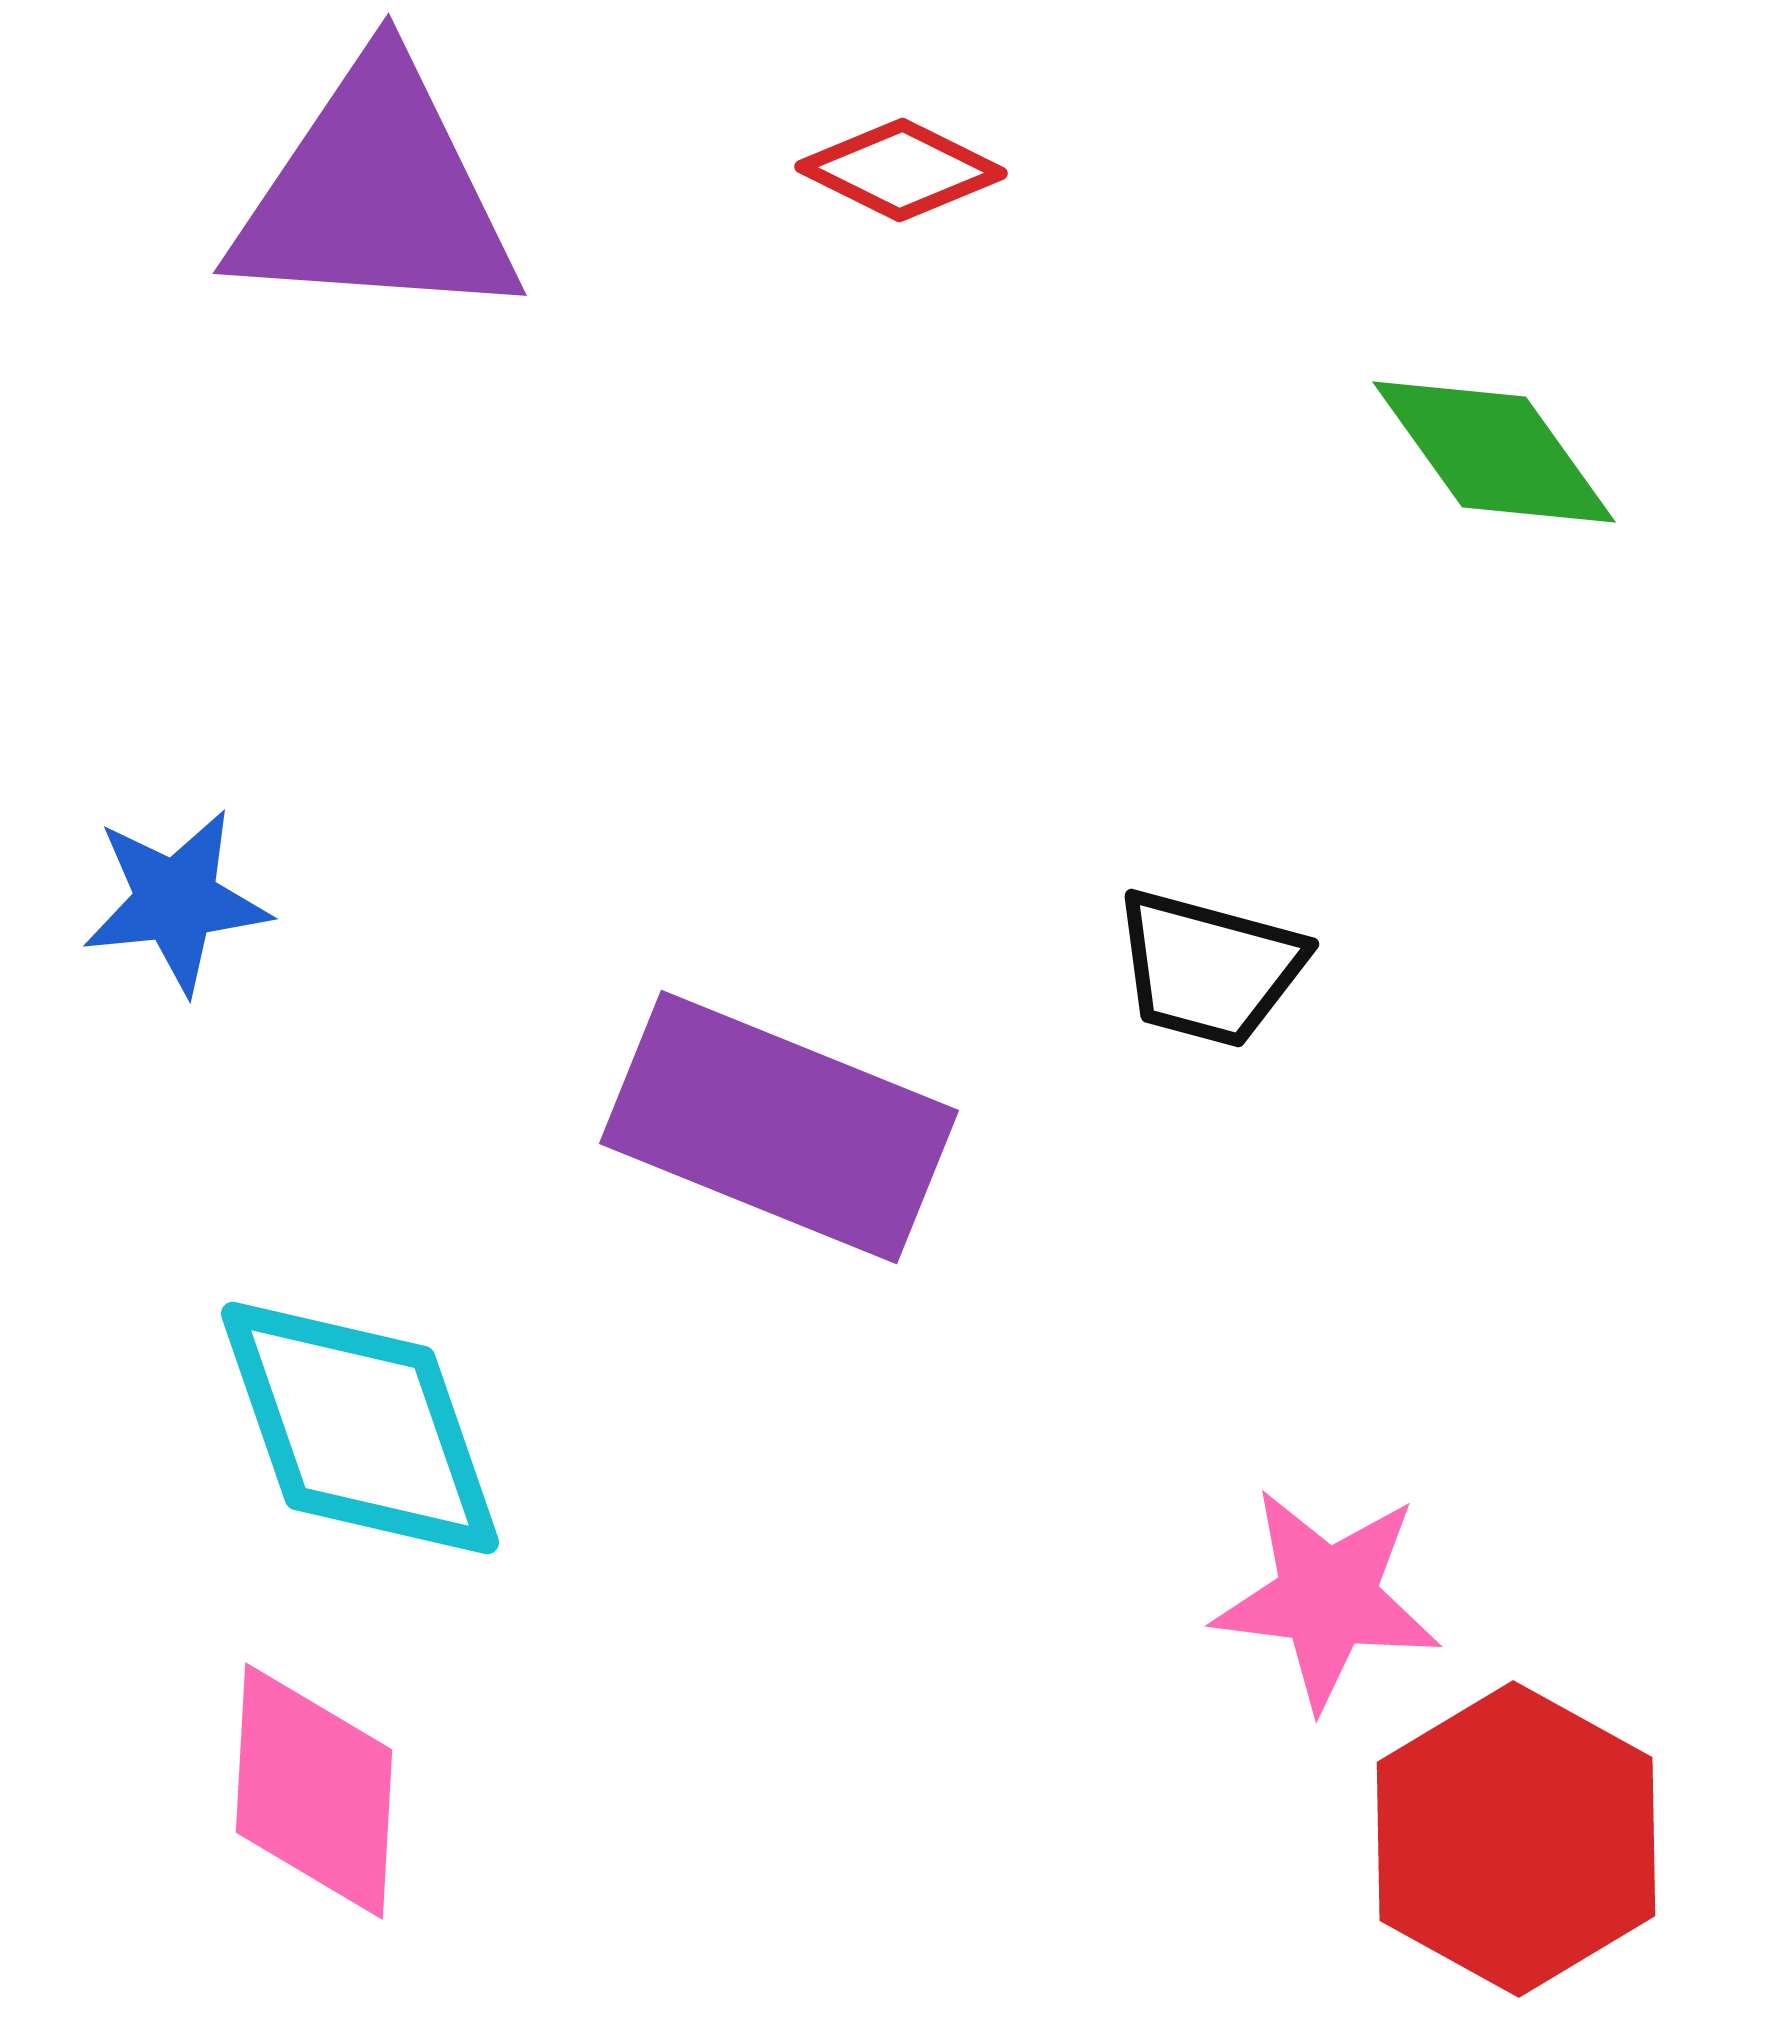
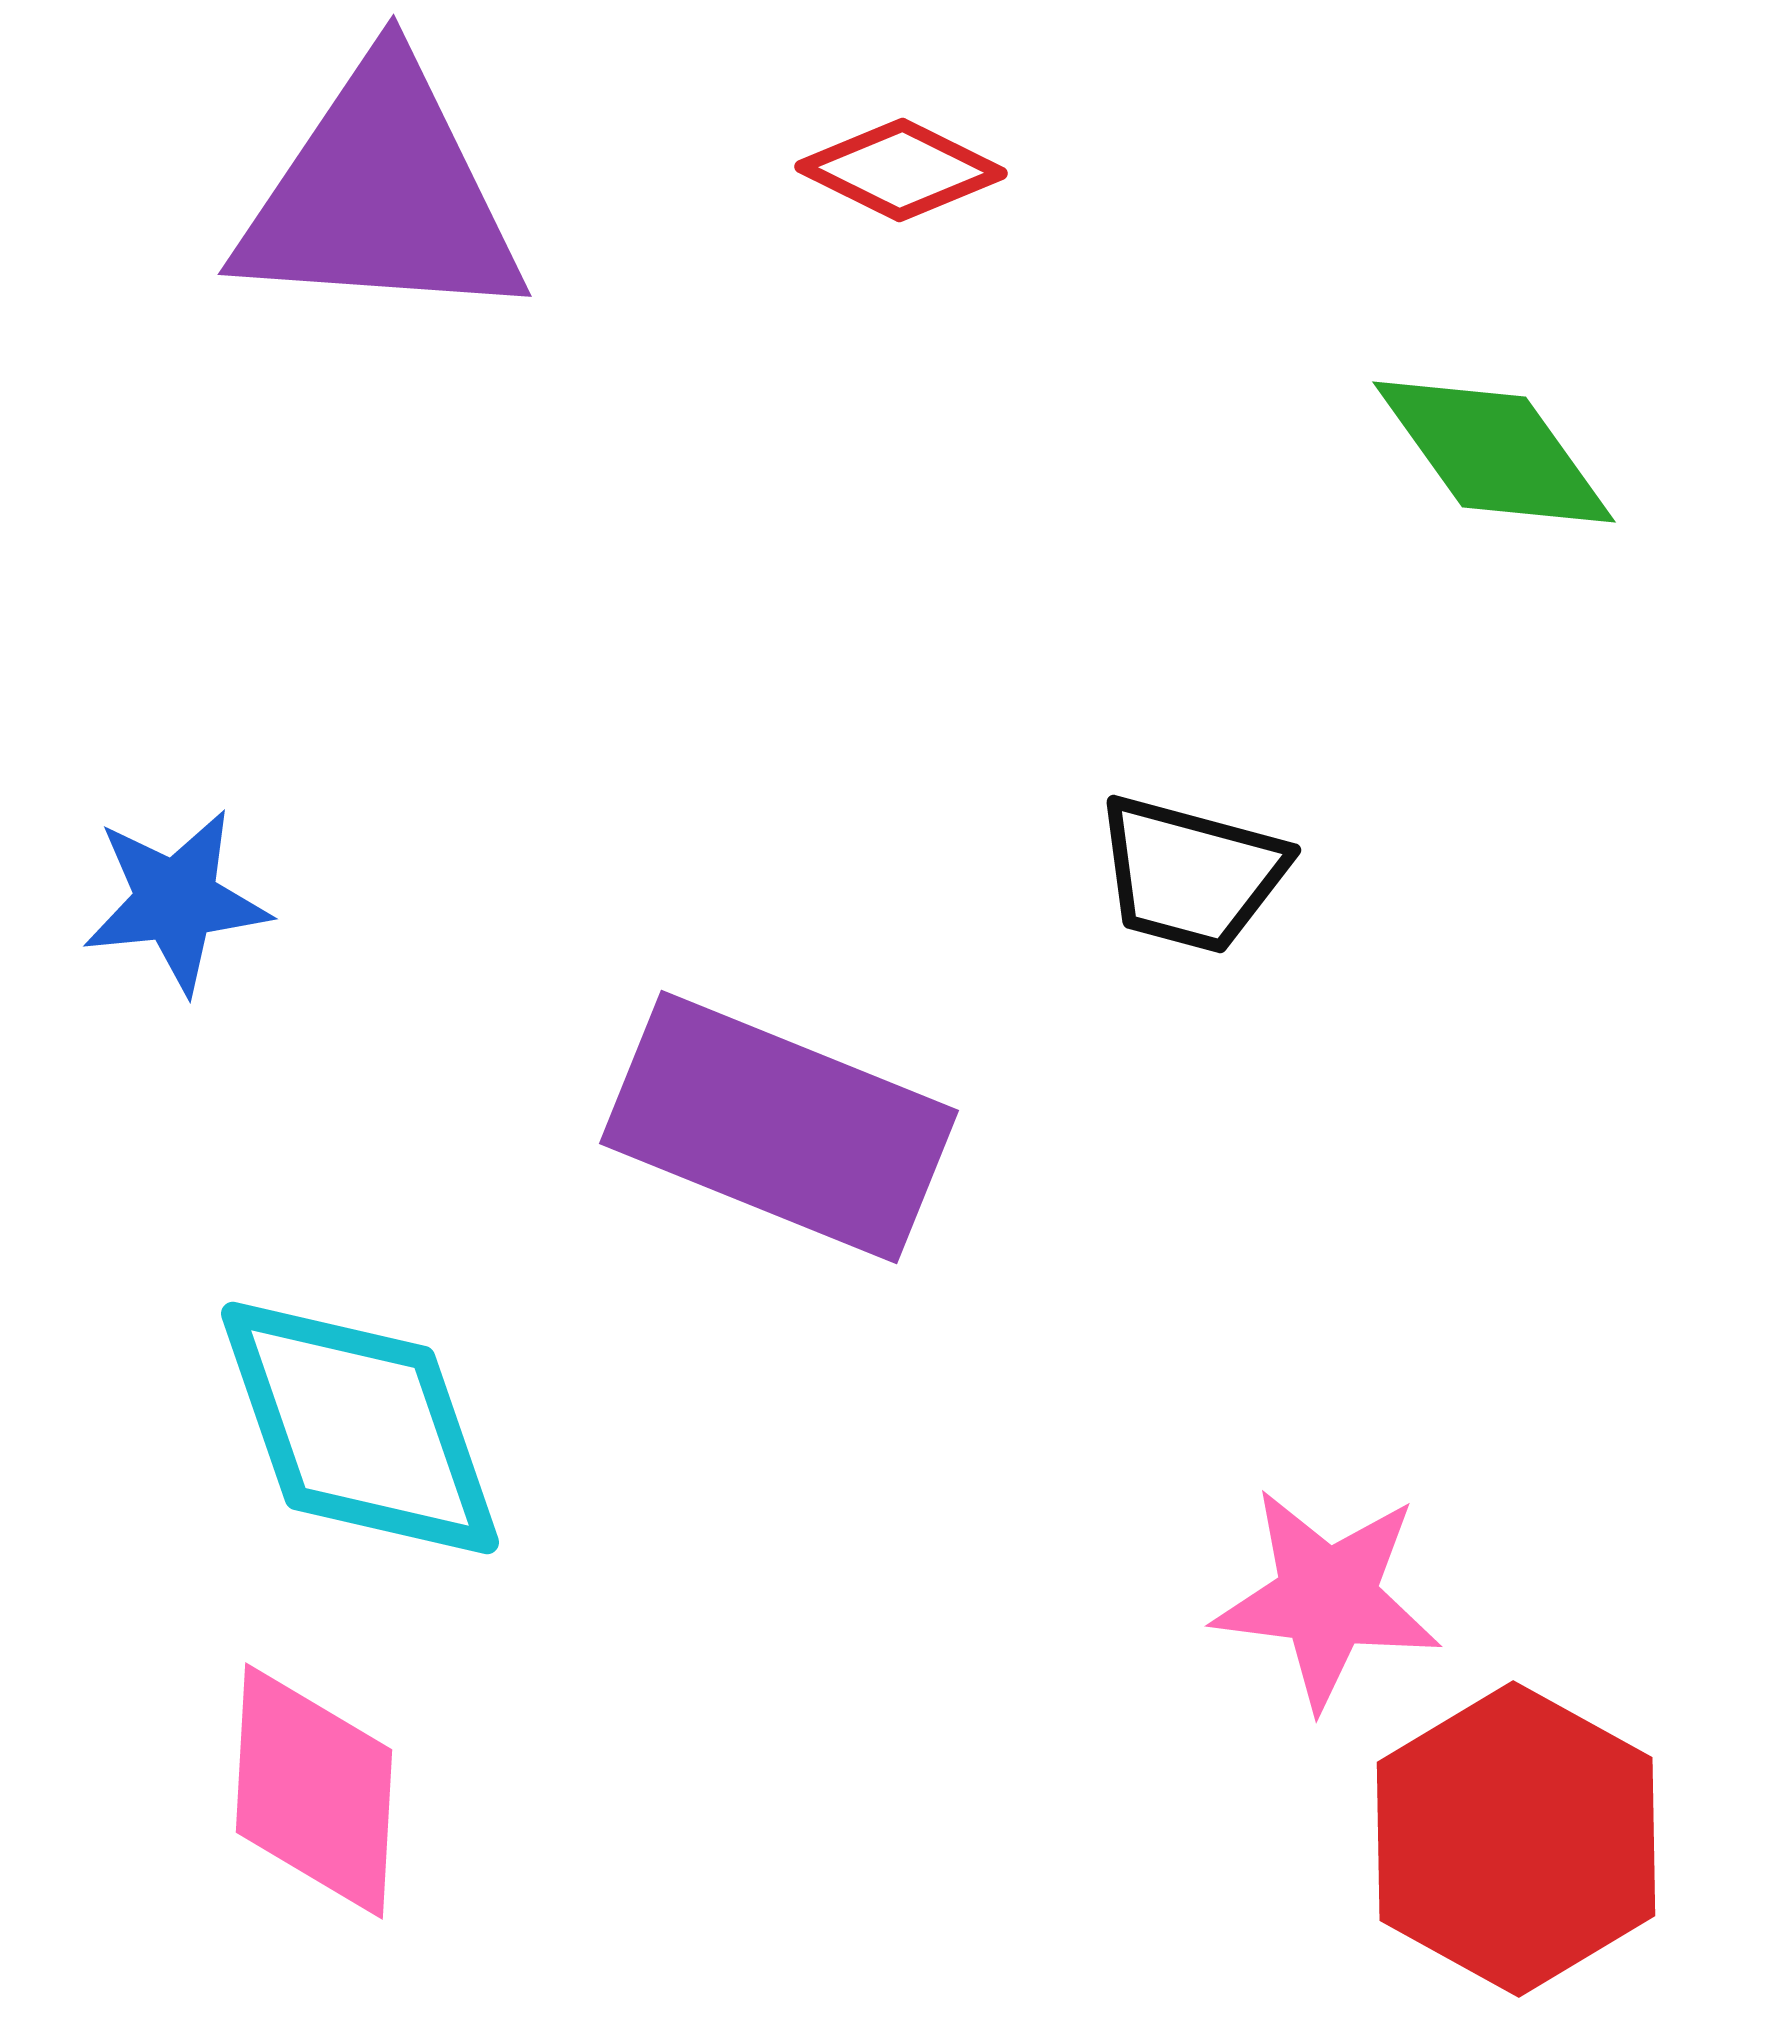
purple triangle: moved 5 px right, 1 px down
black trapezoid: moved 18 px left, 94 px up
